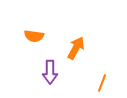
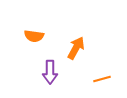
orange line: moved 4 px up; rotated 54 degrees clockwise
